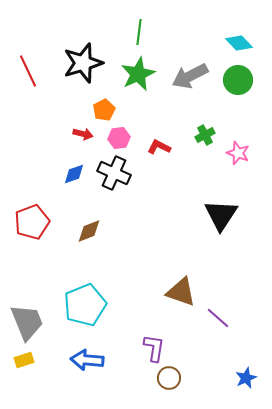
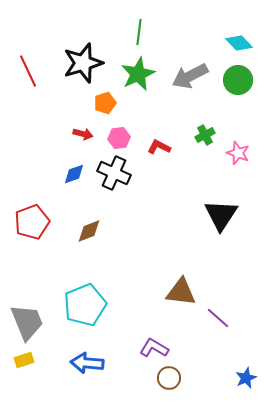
orange pentagon: moved 1 px right, 7 px up; rotated 10 degrees clockwise
brown triangle: rotated 12 degrees counterclockwise
purple L-shape: rotated 68 degrees counterclockwise
blue arrow: moved 3 px down
